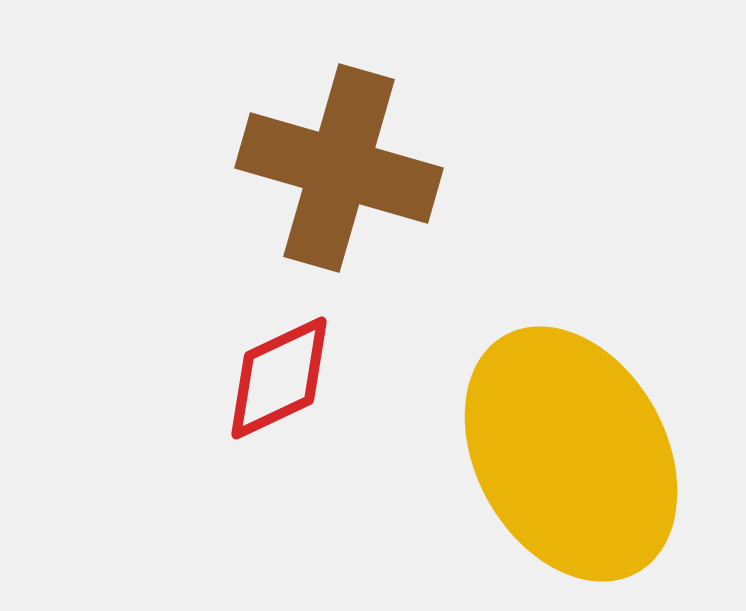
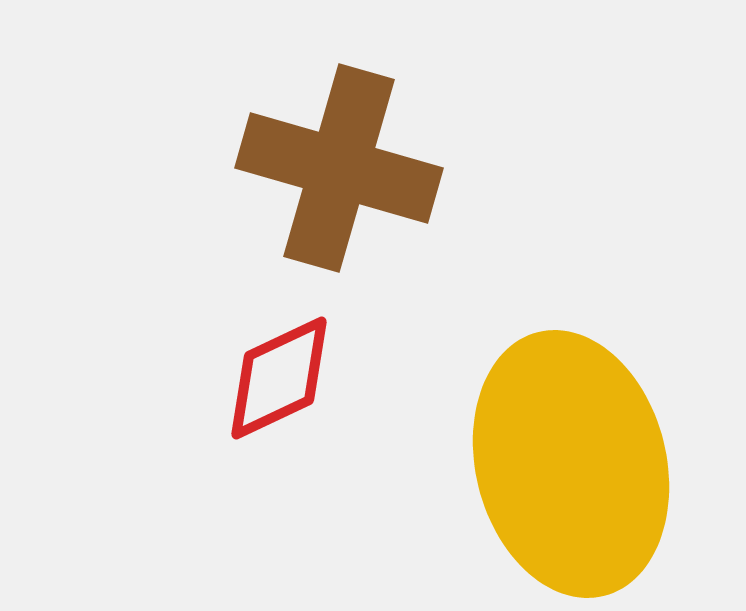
yellow ellipse: moved 10 px down; rotated 15 degrees clockwise
